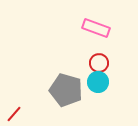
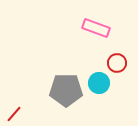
red circle: moved 18 px right
cyan circle: moved 1 px right, 1 px down
gray pentagon: rotated 16 degrees counterclockwise
